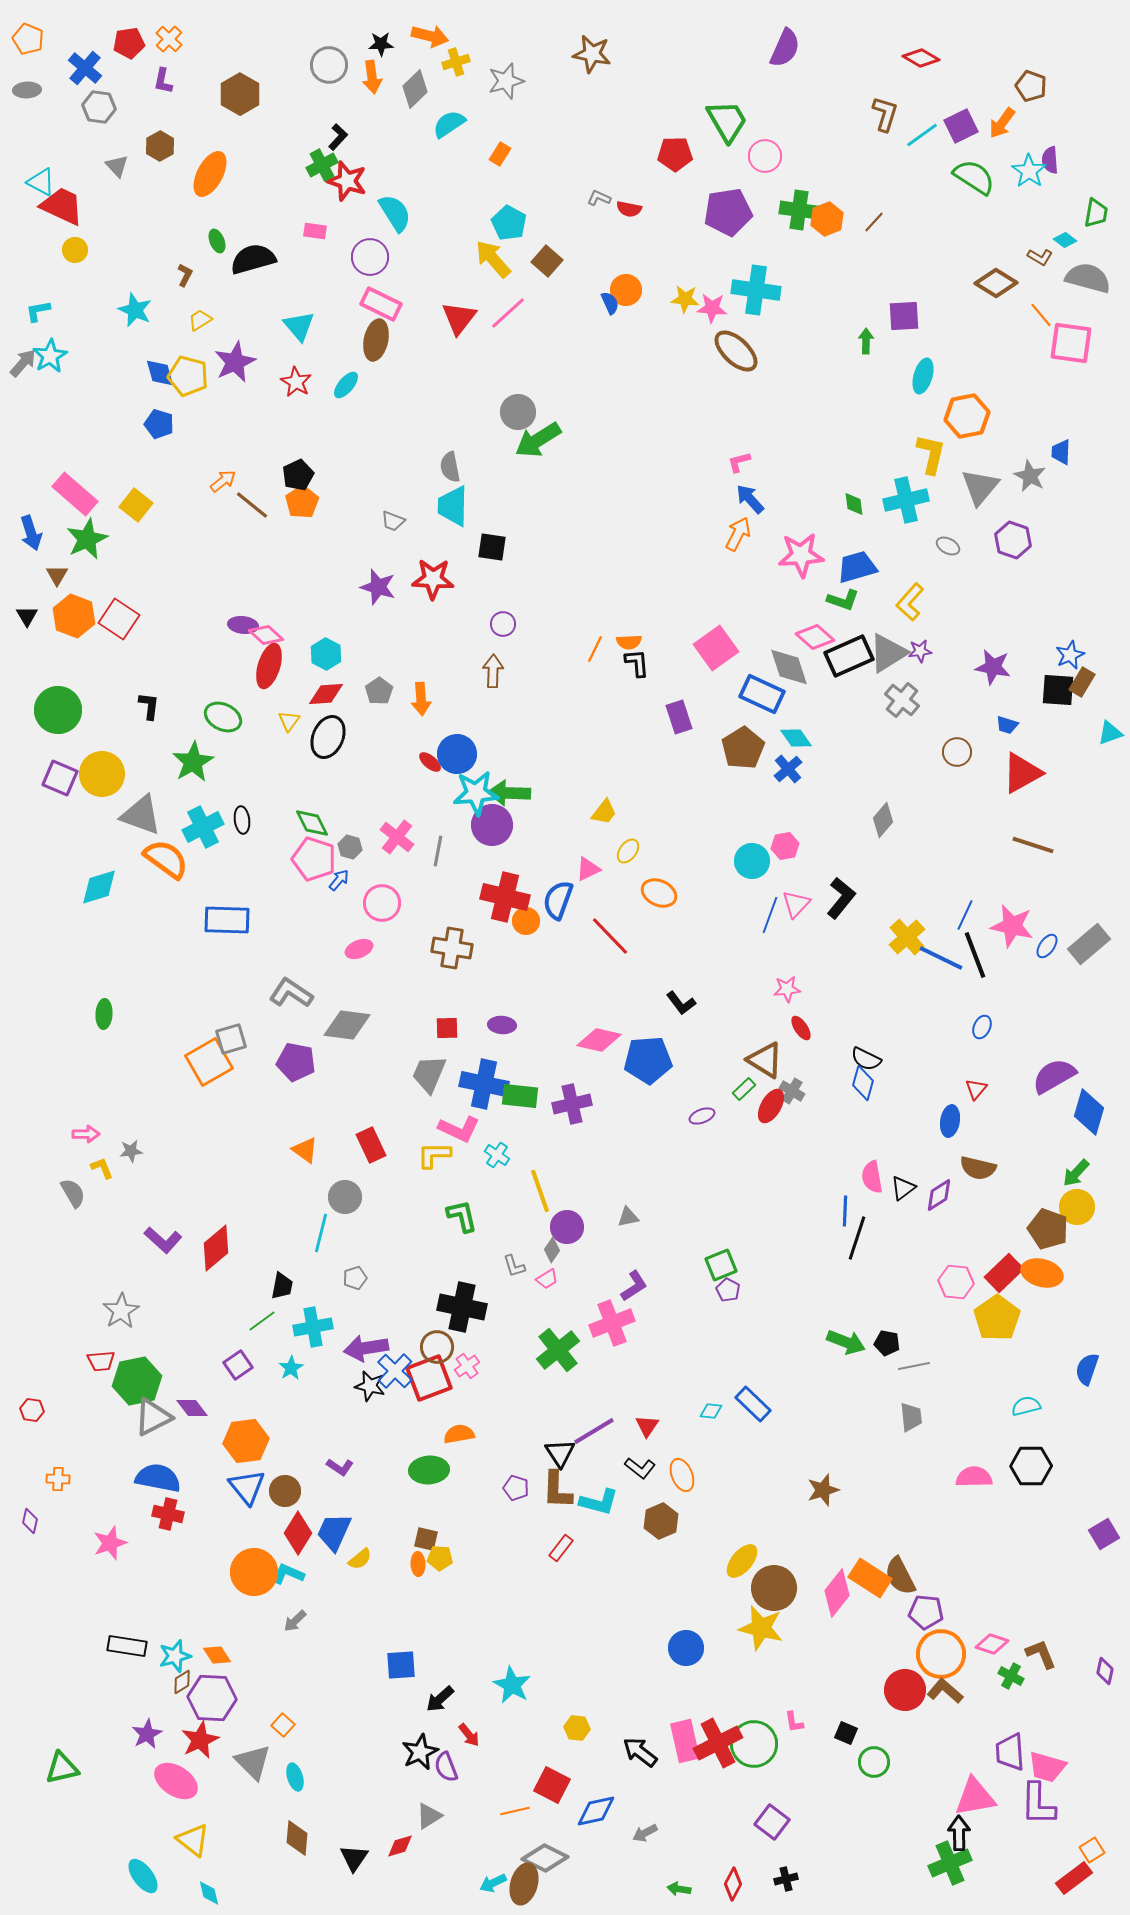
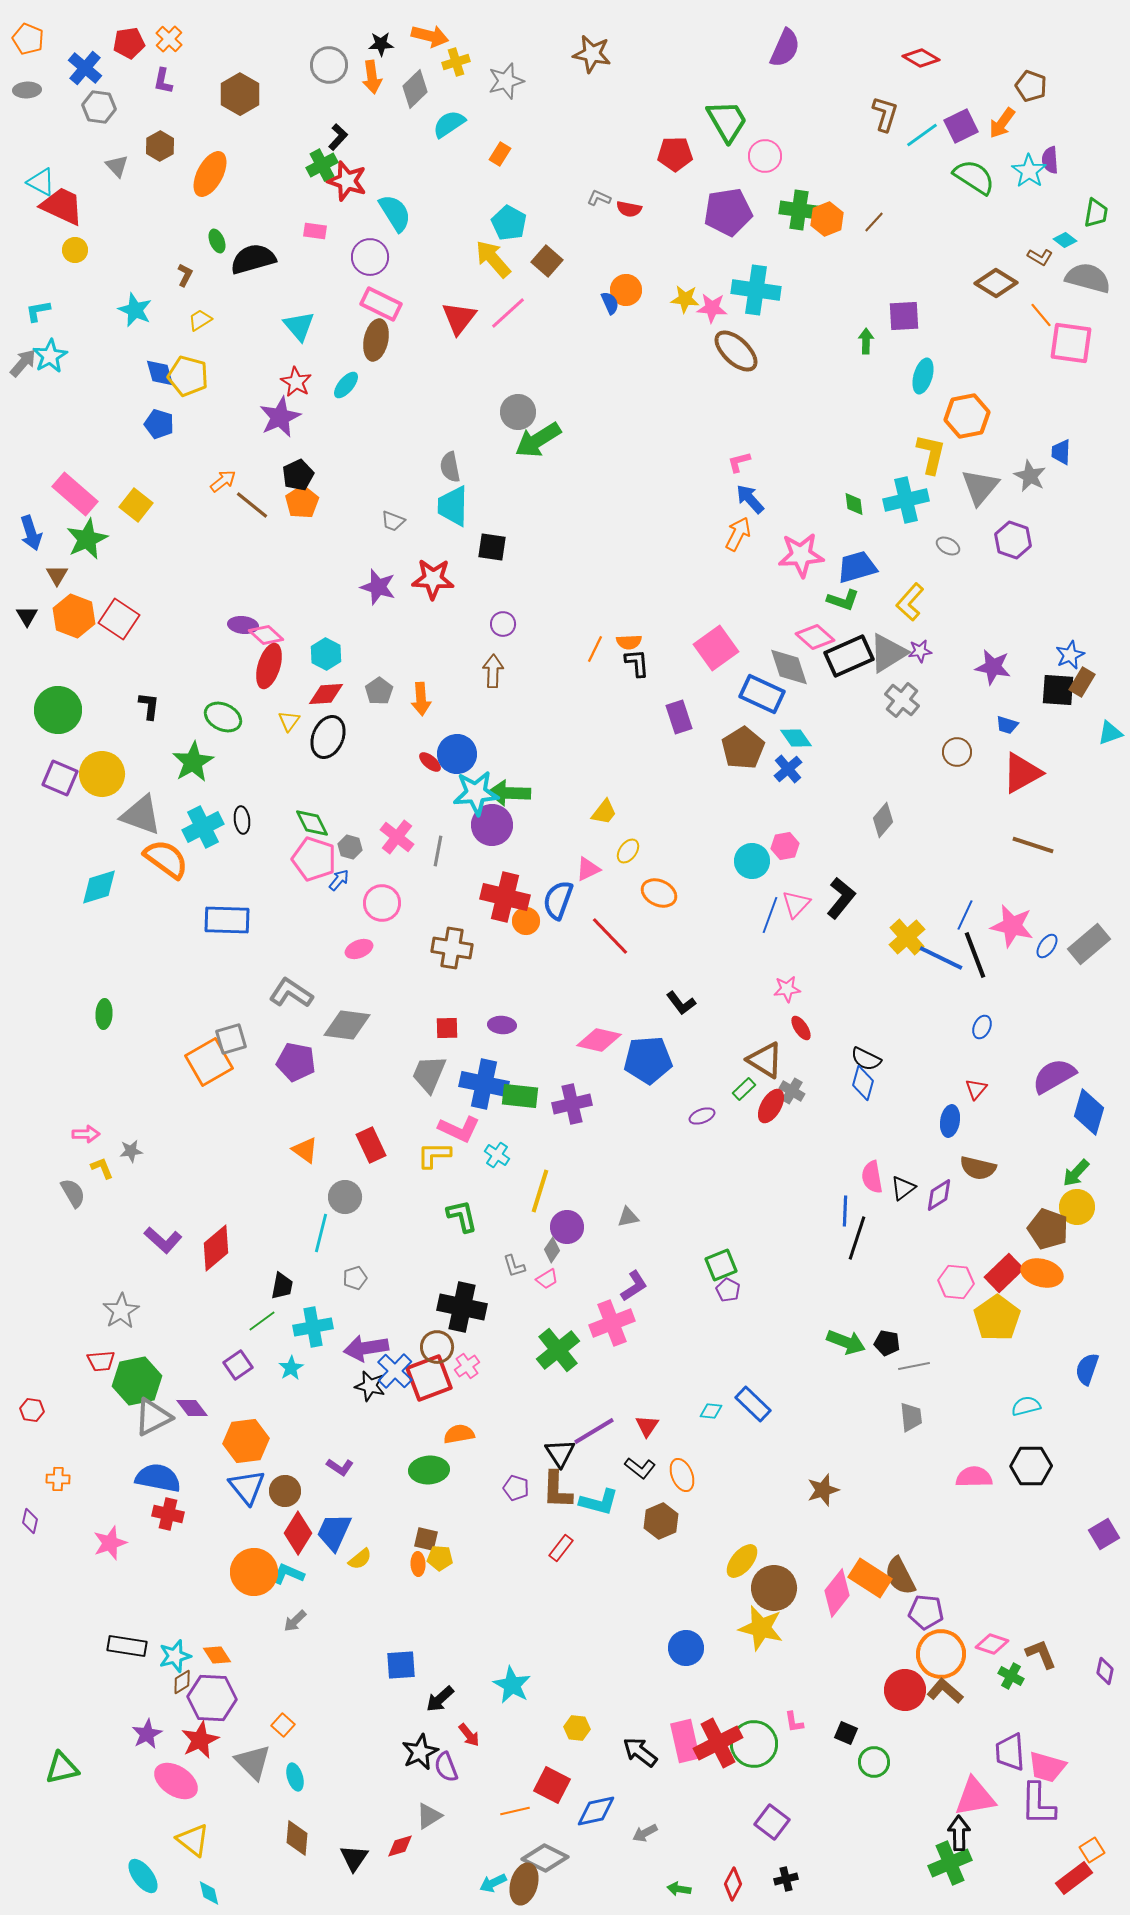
purple star at (235, 362): moved 45 px right, 55 px down
yellow line at (540, 1191): rotated 36 degrees clockwise
